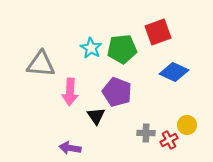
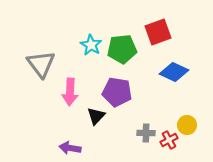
cyan star: moved 3 px up
gray triangle: rotated 48 degrees clockwise
purple pentagon: rotated 12 degrees counterclockwise
black triangle: rotated 18 degrees clockwise
